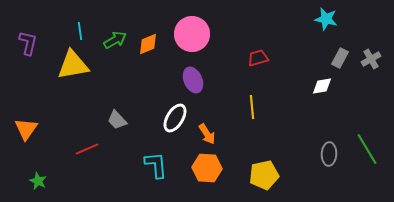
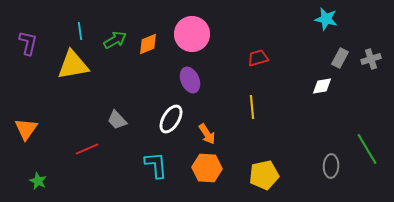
gray cross: rotated 12 degrees clockwise
purple ellipse: moved 3 px left
white ellipse: moved 4 px left, 1 px down
gray ellipse: moved 2 px right, 12 px down
